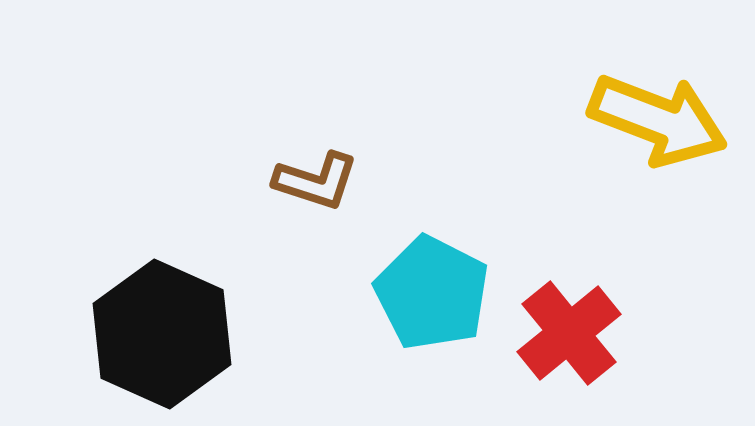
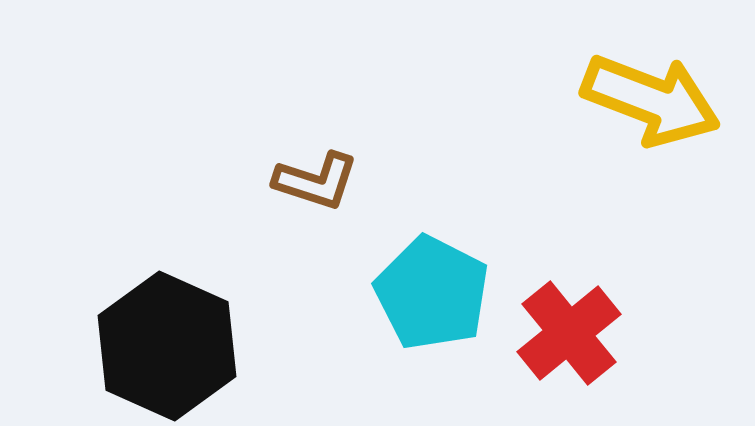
yellow arrow: moved 7 px left, 20 px up
black hexagon: moved 5 px right, 12 px down
